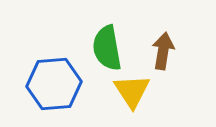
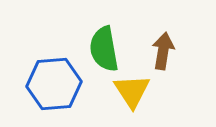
green semicircle: moved 3 px left, 1 px down
